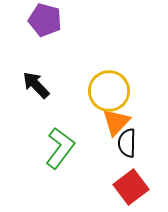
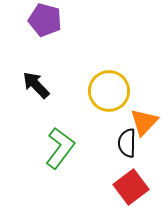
orange triangle: moved 28 px right
